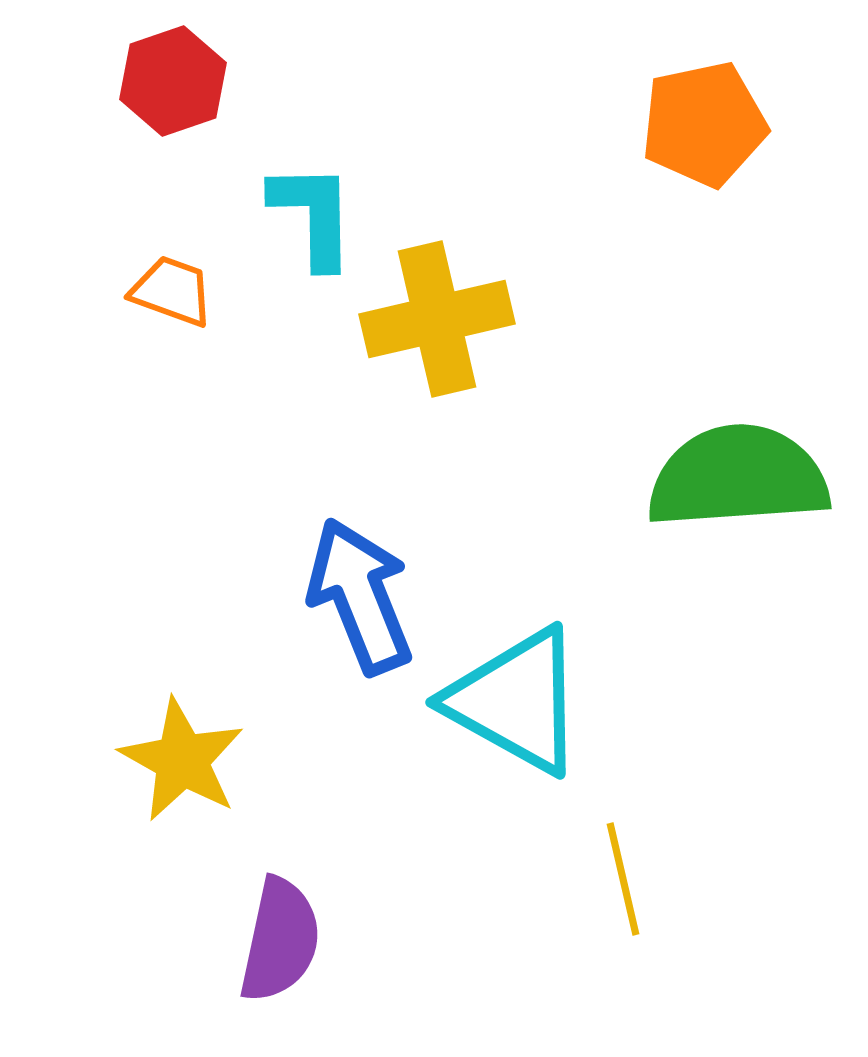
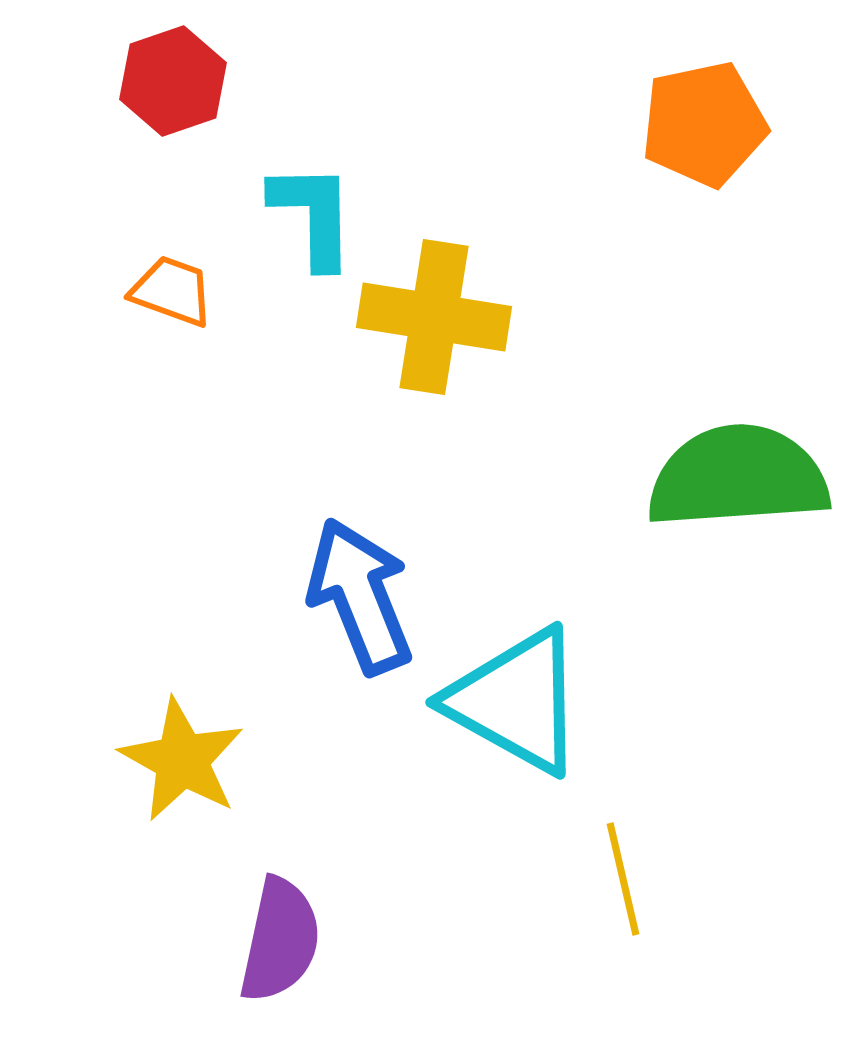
yellow cross: moved 3 px left, 2 px up; rotated 22 degrees clockwise
